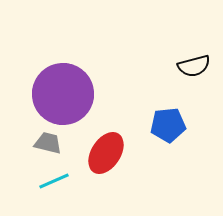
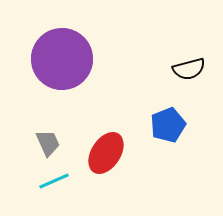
black semicircle: moved 5 px left, 3 px down
purple circle: moved 1 px left, 35 px up
blue pentagon: rotated 16 degrees counterclockwise
gray trapezoid: rotated 52 degrees clockwise
